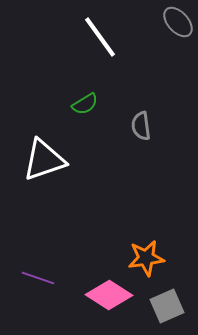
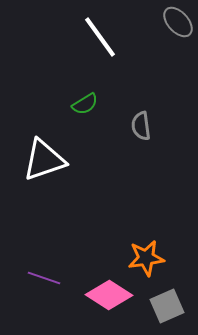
purple line: moved 6 px right
